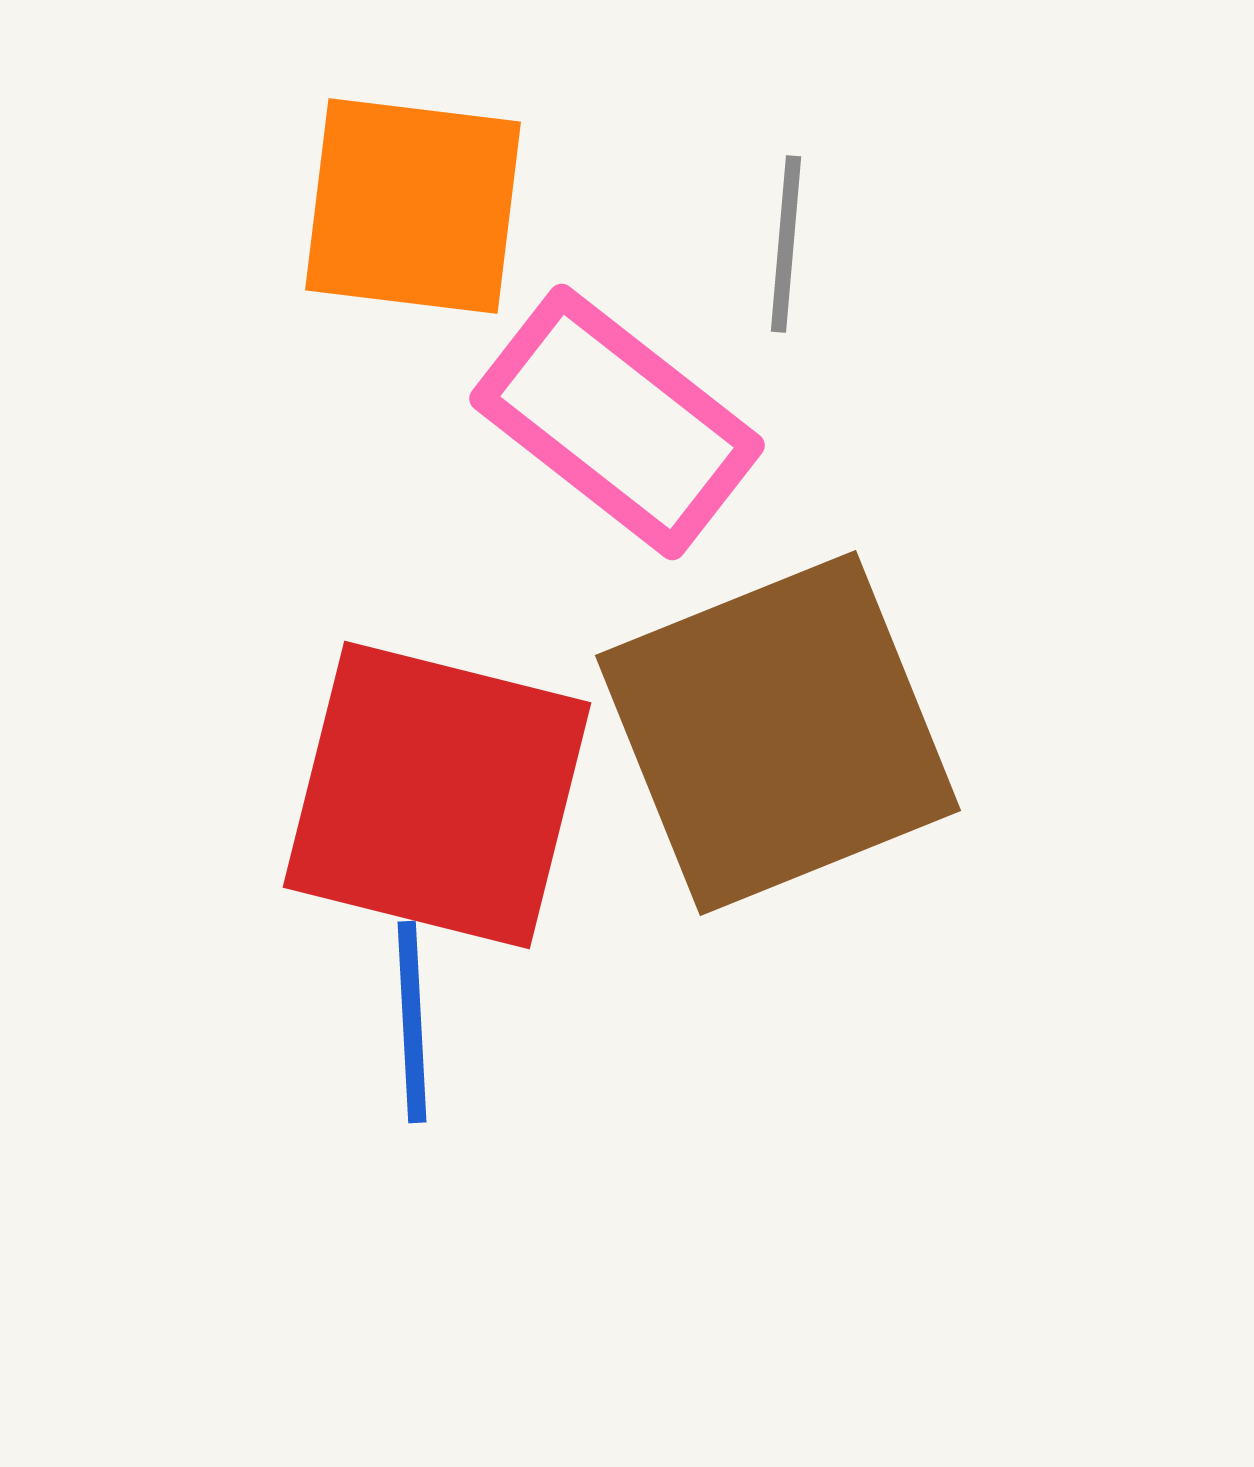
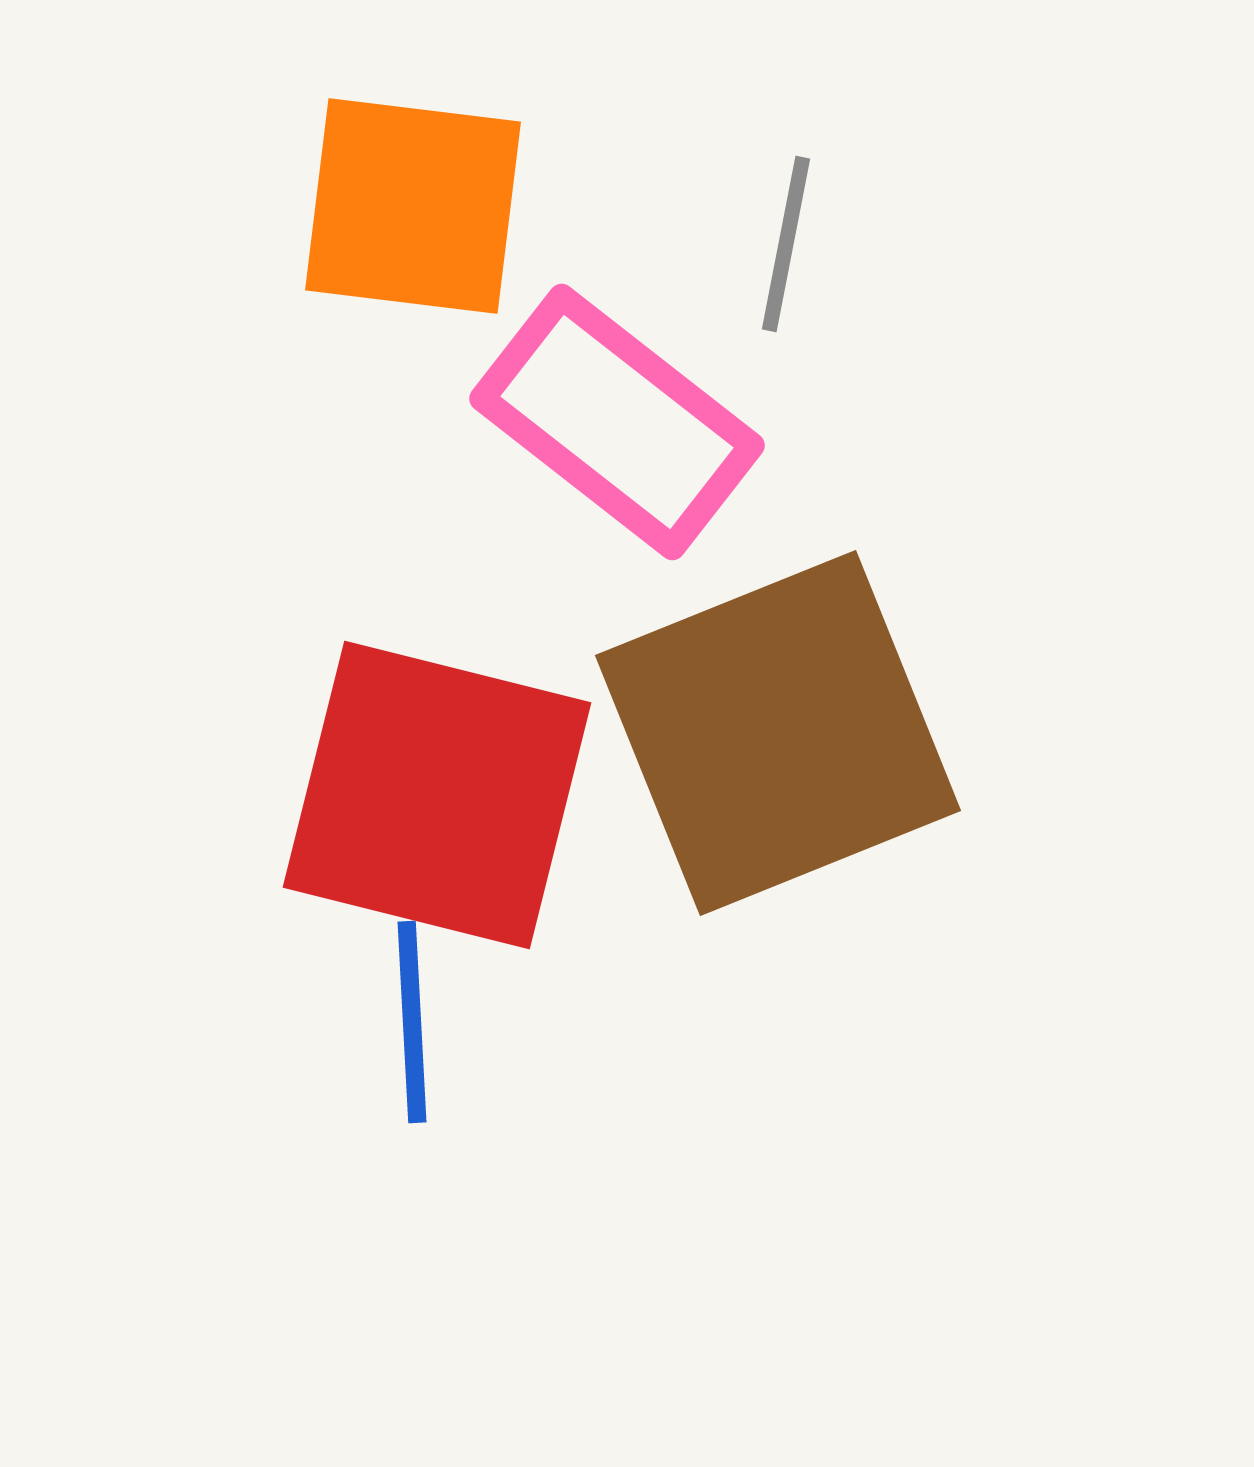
gray line: rotated 6 degrees clockwise
